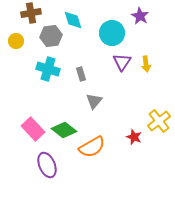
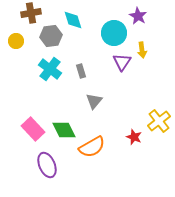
purple star: moved 2 px left
cyan circle: moved 2 px right
yellow arrow: moved 4 px left, 14 px up
cyan cross: moved 2 px right; rotated 20 degrees clockwise
gray rectangle: moved 3 px up
green diamond: rotated 25 degrees clockwise
